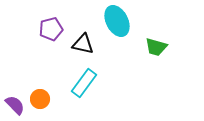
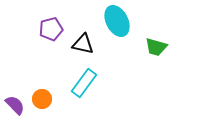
orange circle: moved 2 px right
